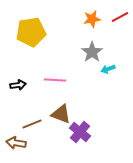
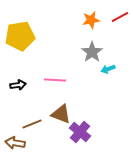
orange star: moved 1 px left, 1 px down
yellow pentagon: moved 11 px left, 4 px down
brown arrow: moved 1 px left
